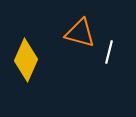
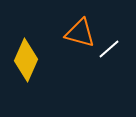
white line: moved 3 px up; rotated 35 degrees clockwise
